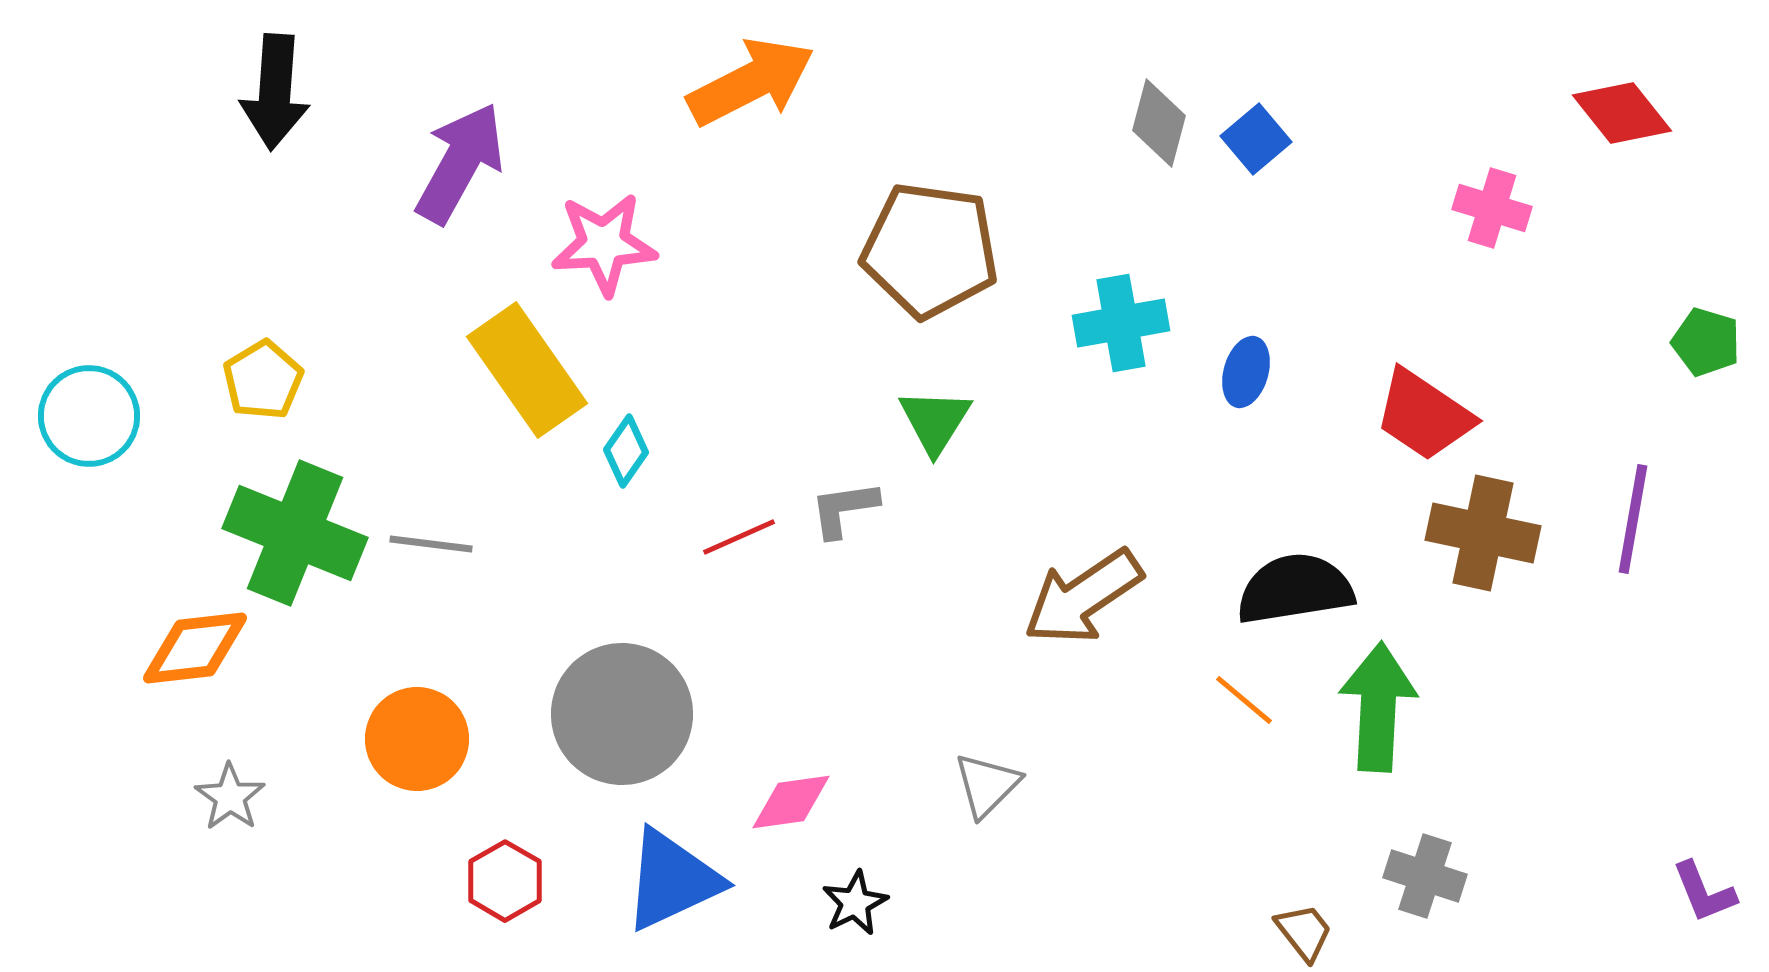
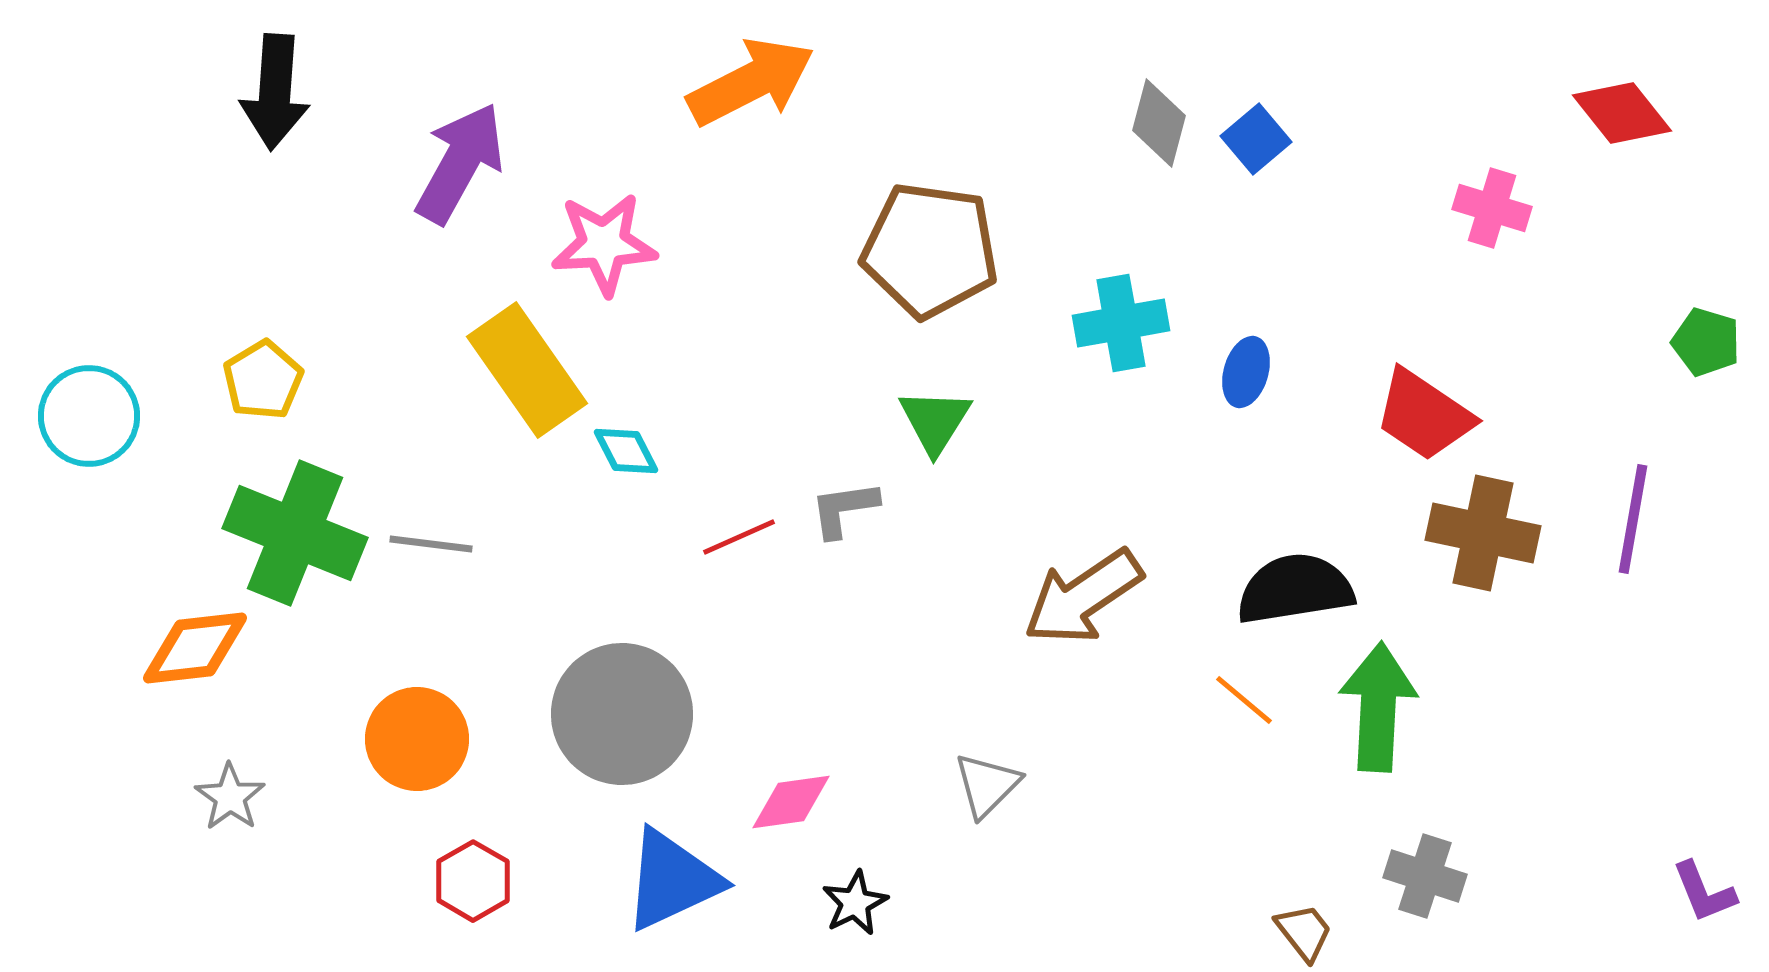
cyan diamond: rotated 62 degrees counterclockwise
red hexagon: moved 32 px left
